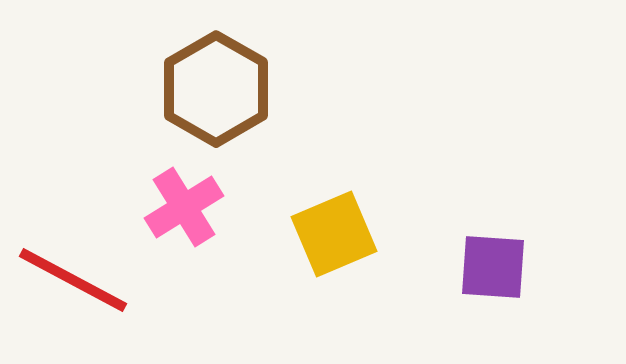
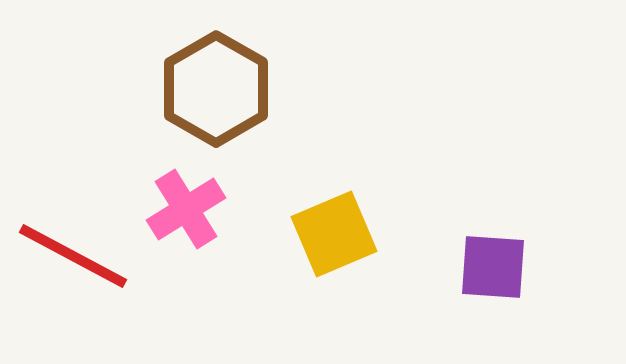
pink cross: moved 2 px right, 2 px down
red line: moved 24 px up
